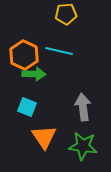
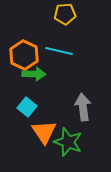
yellow pentagon: moved 1 px left
cyan square: rotated 18 degrees clockwise
orange triangle: moved 5 px up
green star: moved 15 px left, 4 px up; rotated 12 degrees clockwise
